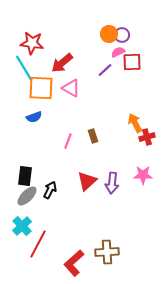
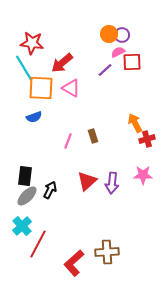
red cross: moved 2 px down
